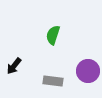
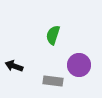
black arrow: rotated 72 degrees clockwise
purple circle: moved 9 px left, 6 px up
